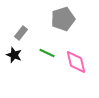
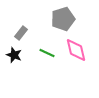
pink diamond: moved 12 px up
